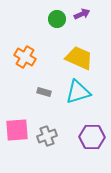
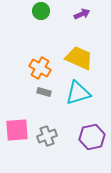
green circle: moved 16 px left, 8 px up
orange cross: moved 15 px right, 11 px down
cyan triangle: moved 1 px down
purple hexagon: rotated 15 degrees counterclockwise
